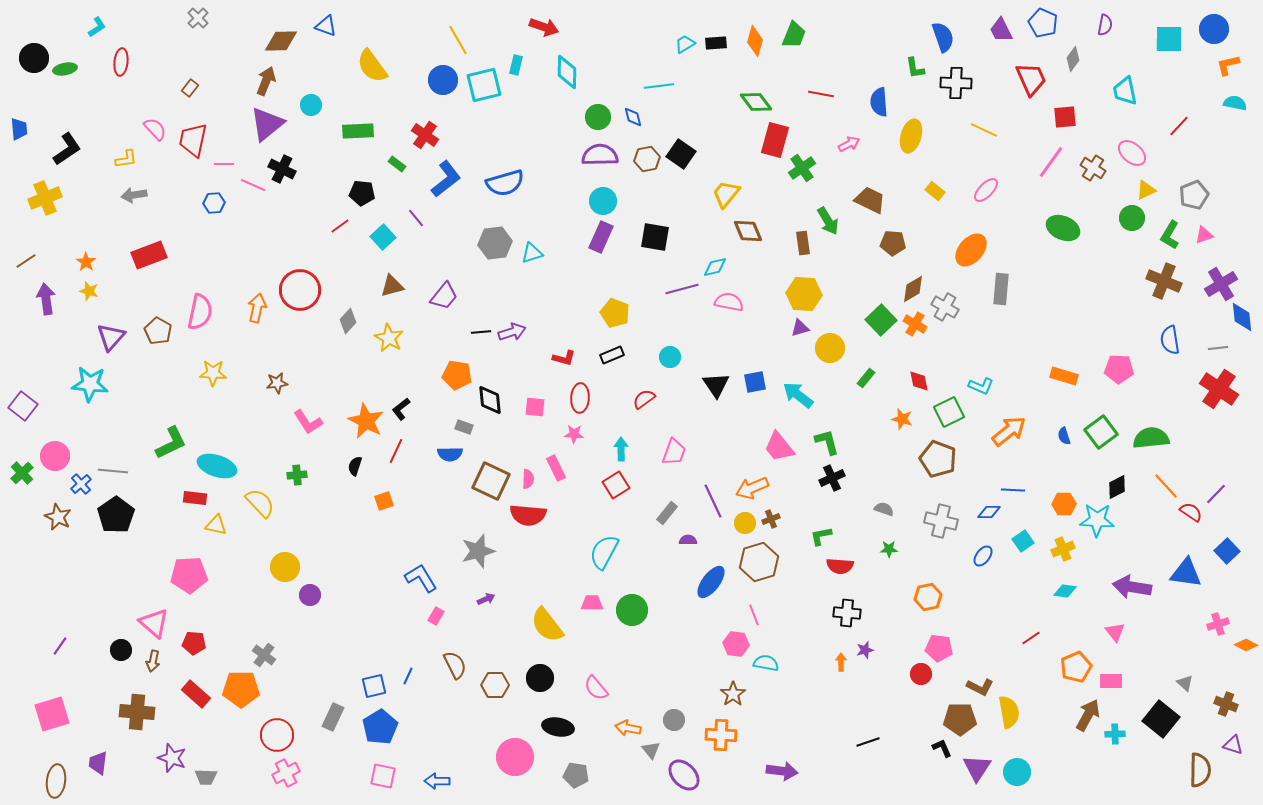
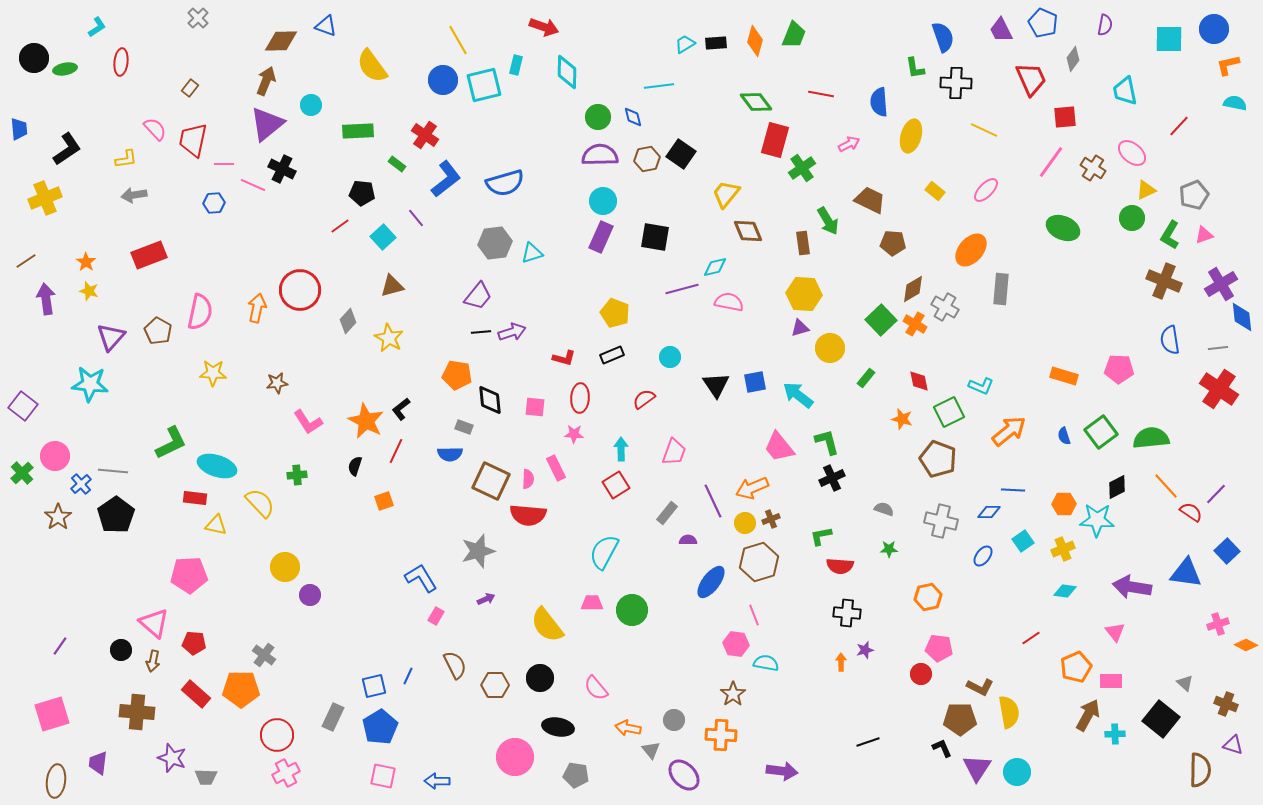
purple trapezoid at (444, 296): moved 34 px right
brown star at (58, 517): rotated 12 degrees clockwise
